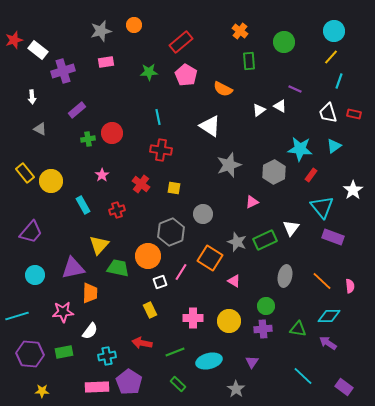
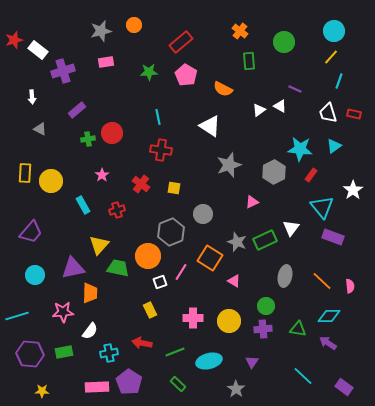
yellow rectangle at (25, 173): rotated 42 degrees clockwise
cyan cross at (107, 356): moved 2 px right, 3 px up
